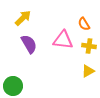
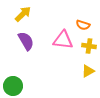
yellow arrow: moved 4 px up
orange semicircle: moved 1 px left, 1 px down; rotated 40 degrees counterclockwise
purple semicircle: moved 3 px left, 3 px up
